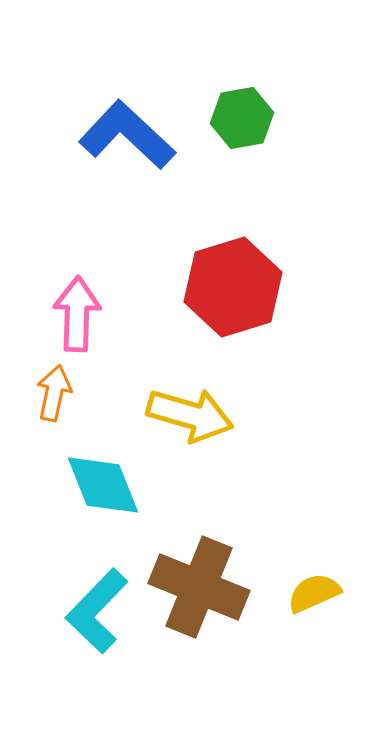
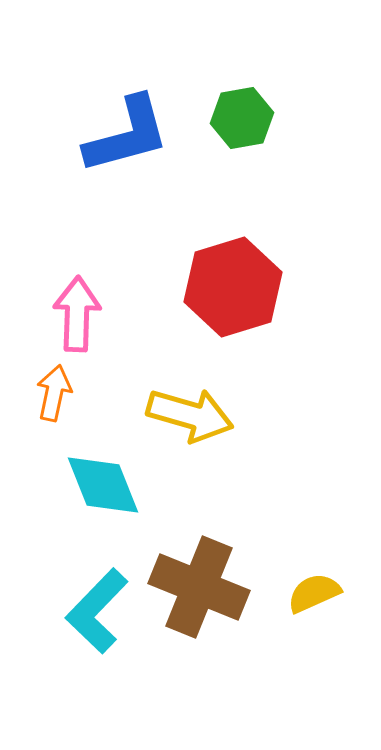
blue L-shape: rotated 122 degrees clockwise
